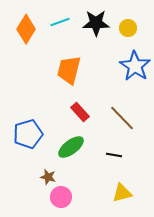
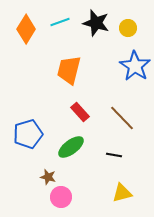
black star: rotated 16 degrees clockwise
